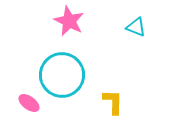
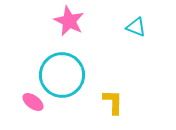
pink ellipse: moved 4 px right, 1 px up
